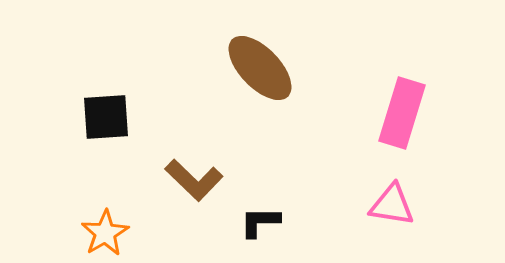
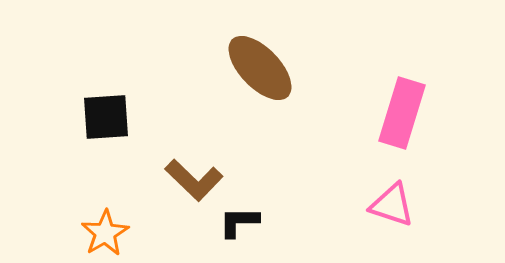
pink triangle: rotated 9 degrees clockwise
black L-shape: moved 21 px left
